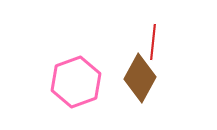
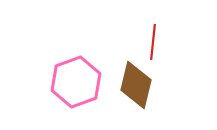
brown diamond: moved 4 px left, 7 px down; rotated 15 degrees counterclockwise
